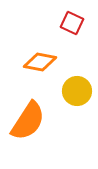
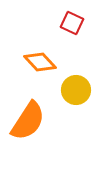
orange diamond: rotated 36 degrees clockwise
yellow circle: moved 1 px left, 1 px up
